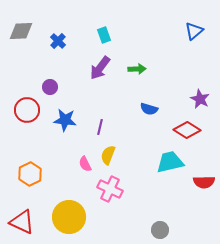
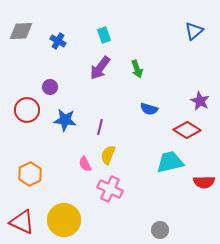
blue cross: rotated 14 degrees counterclockwise
green arrow: rotated 72 degrees clockwise
purple star: moved 2 px down
yellow circle: moved 5 px left, 3 px down
